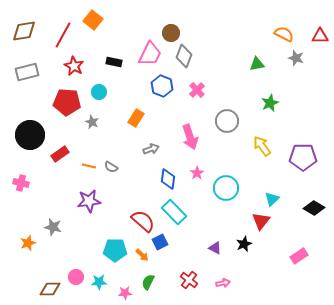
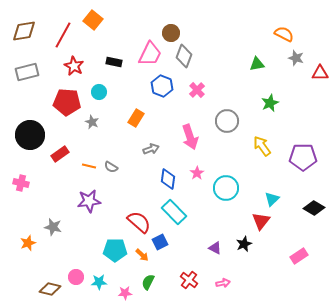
red triangle at (320, 36): moved 37 px down
red semicircle at (143, 221): moved 4 px left, 1 px down
brown diamond at (50, 289): rotated 15 degrees clockwise
